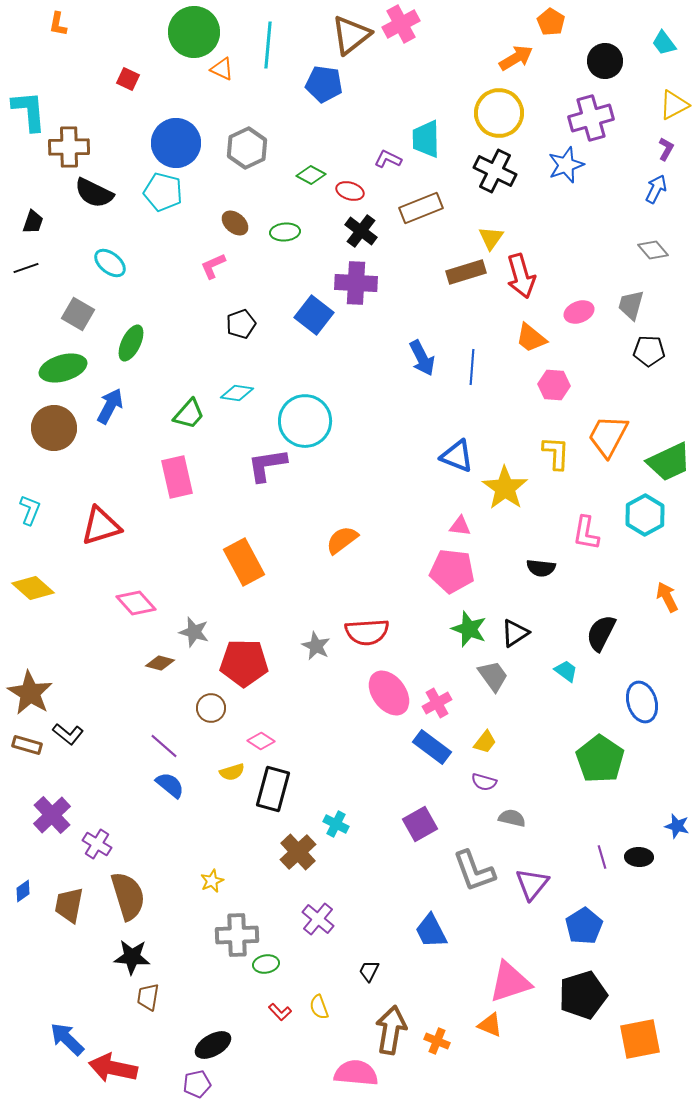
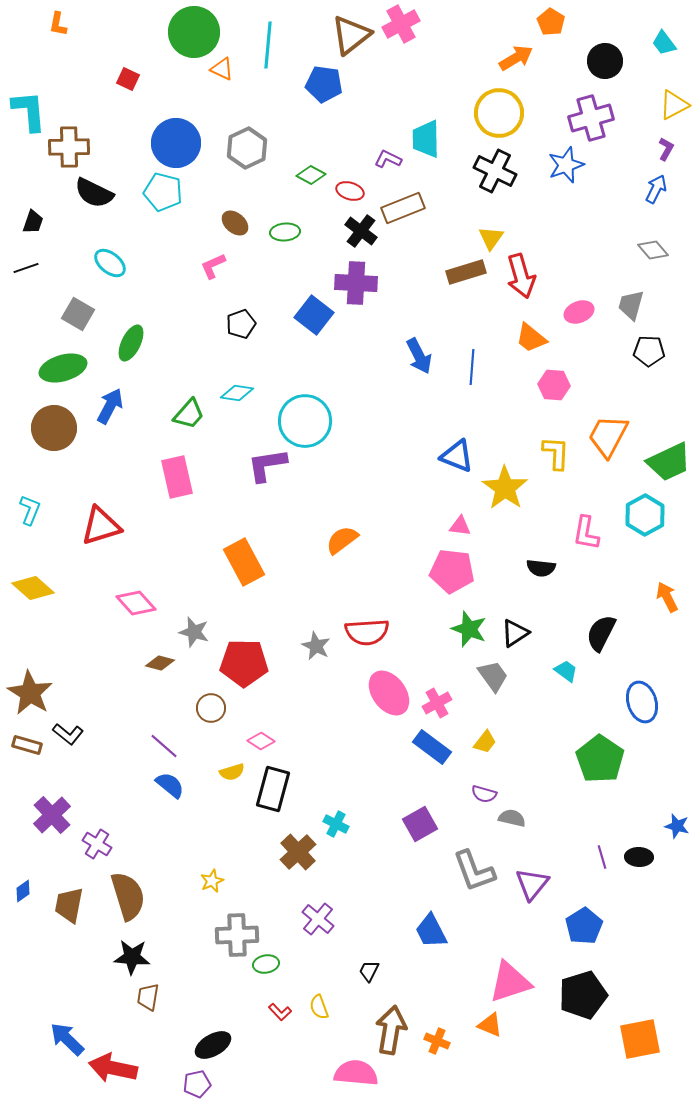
brown rectangle at (421, 208): moved 18 px left
blue arrow at (422, 358): moved 3 px left, 2 px up
purple semicircle at (484, 782): moved 12 px down
